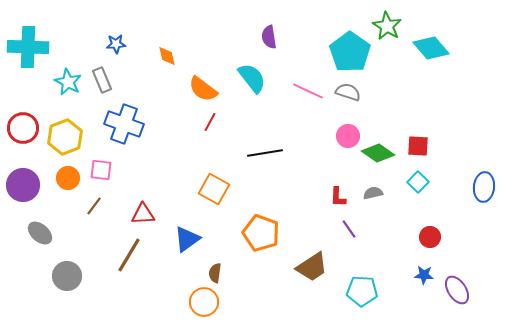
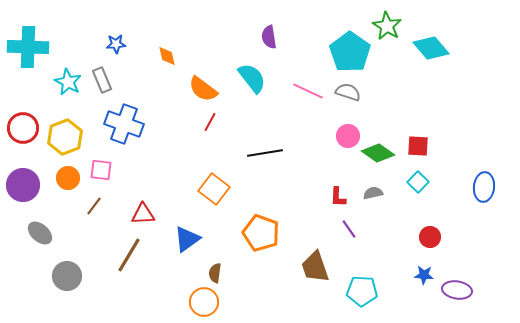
orange square at (214, 189): rotated 8 degrees clockwise
brown trapezoid at (312, 267): moved 3 px right; rotated 104 degrees clockwise
purple ellipse at (457, 290): rotated 48 degrees counterclockwise
